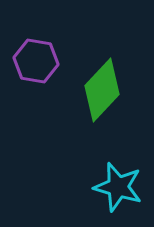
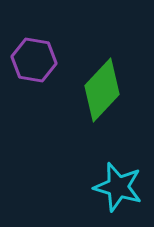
purple hexagon: moved 2 px left, 1 px up
